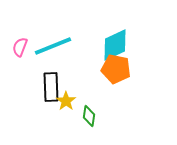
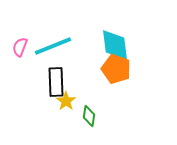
cyan diamond: rotated 72 degrees counterclockwise
orange pentagon: rotated 8 degrees clockwise
black rectangle: moved 5 px right, 5 px up
